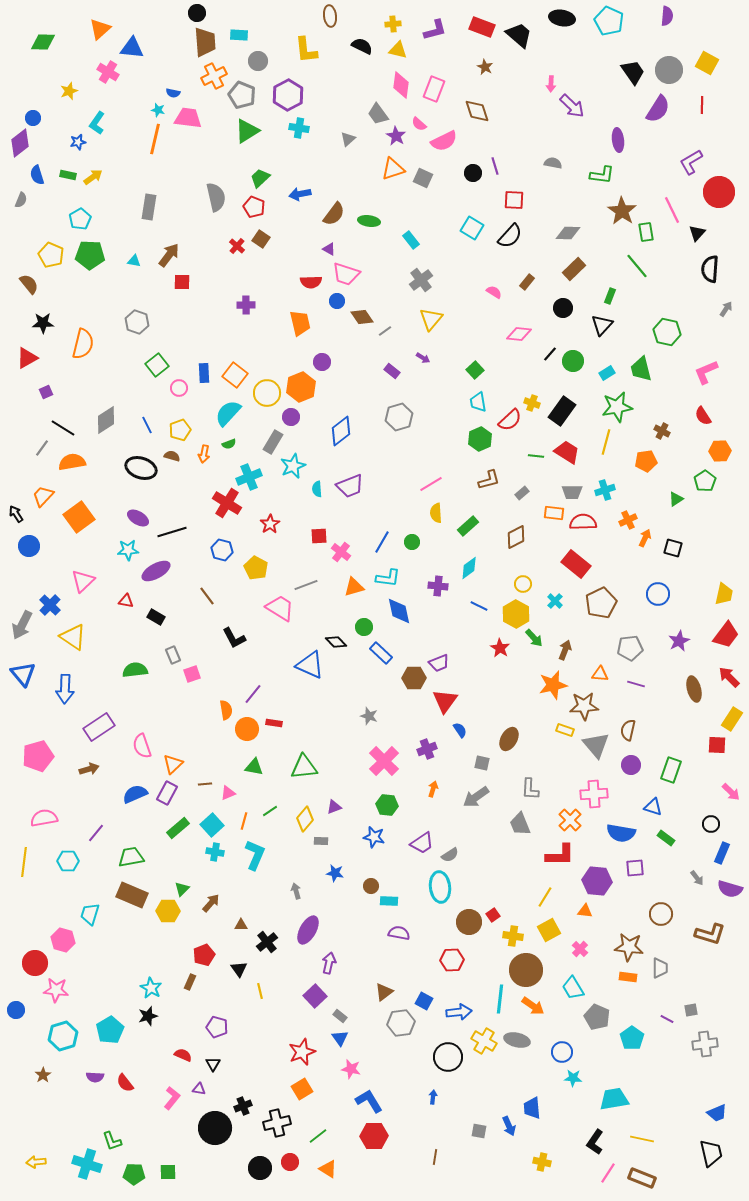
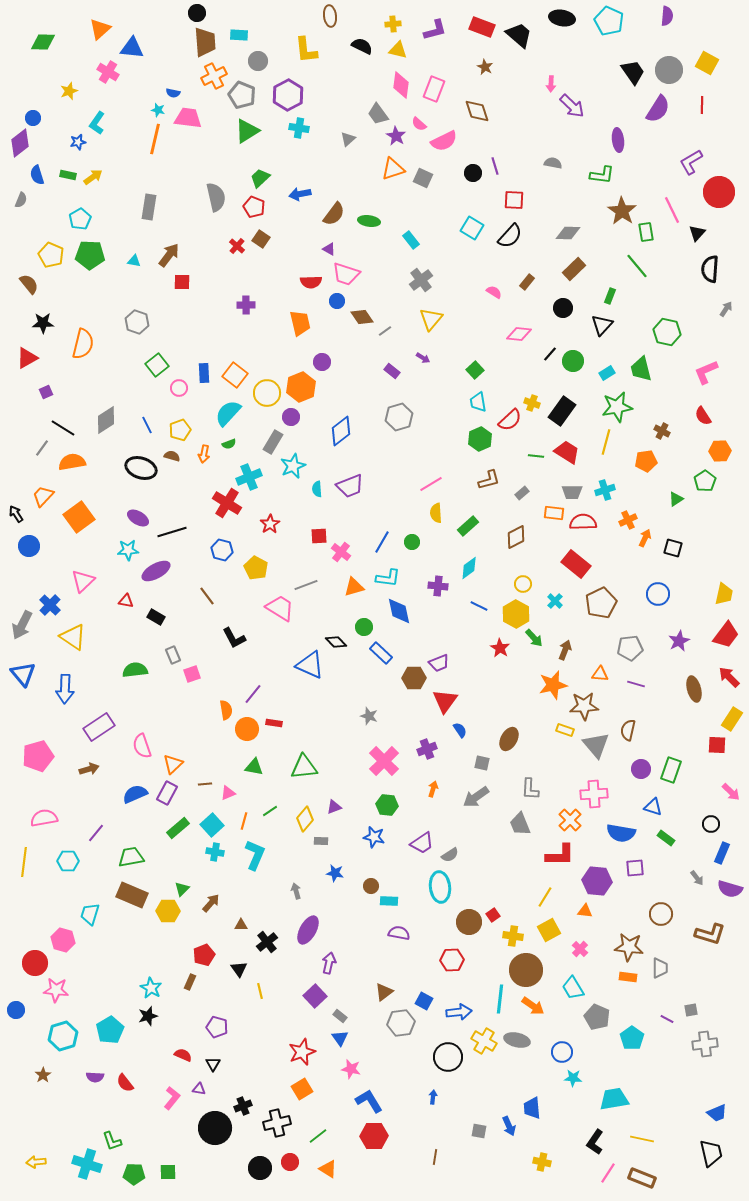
purple circle at (631, 765): moved 10 px right, 4 px down
